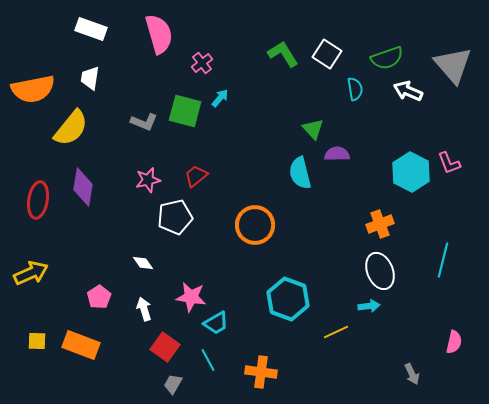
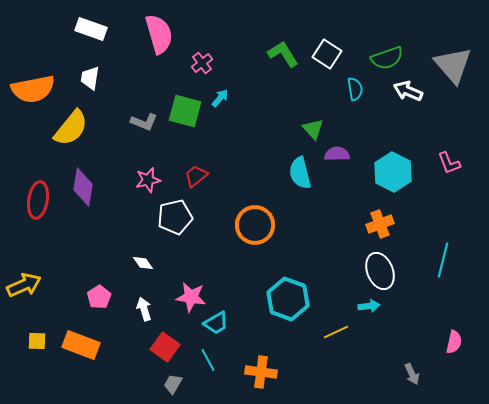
cyan hexagon at (411, 172): moved 18 px left
yellow arrow at (31, 273): moved 7 px left, 12 px down
